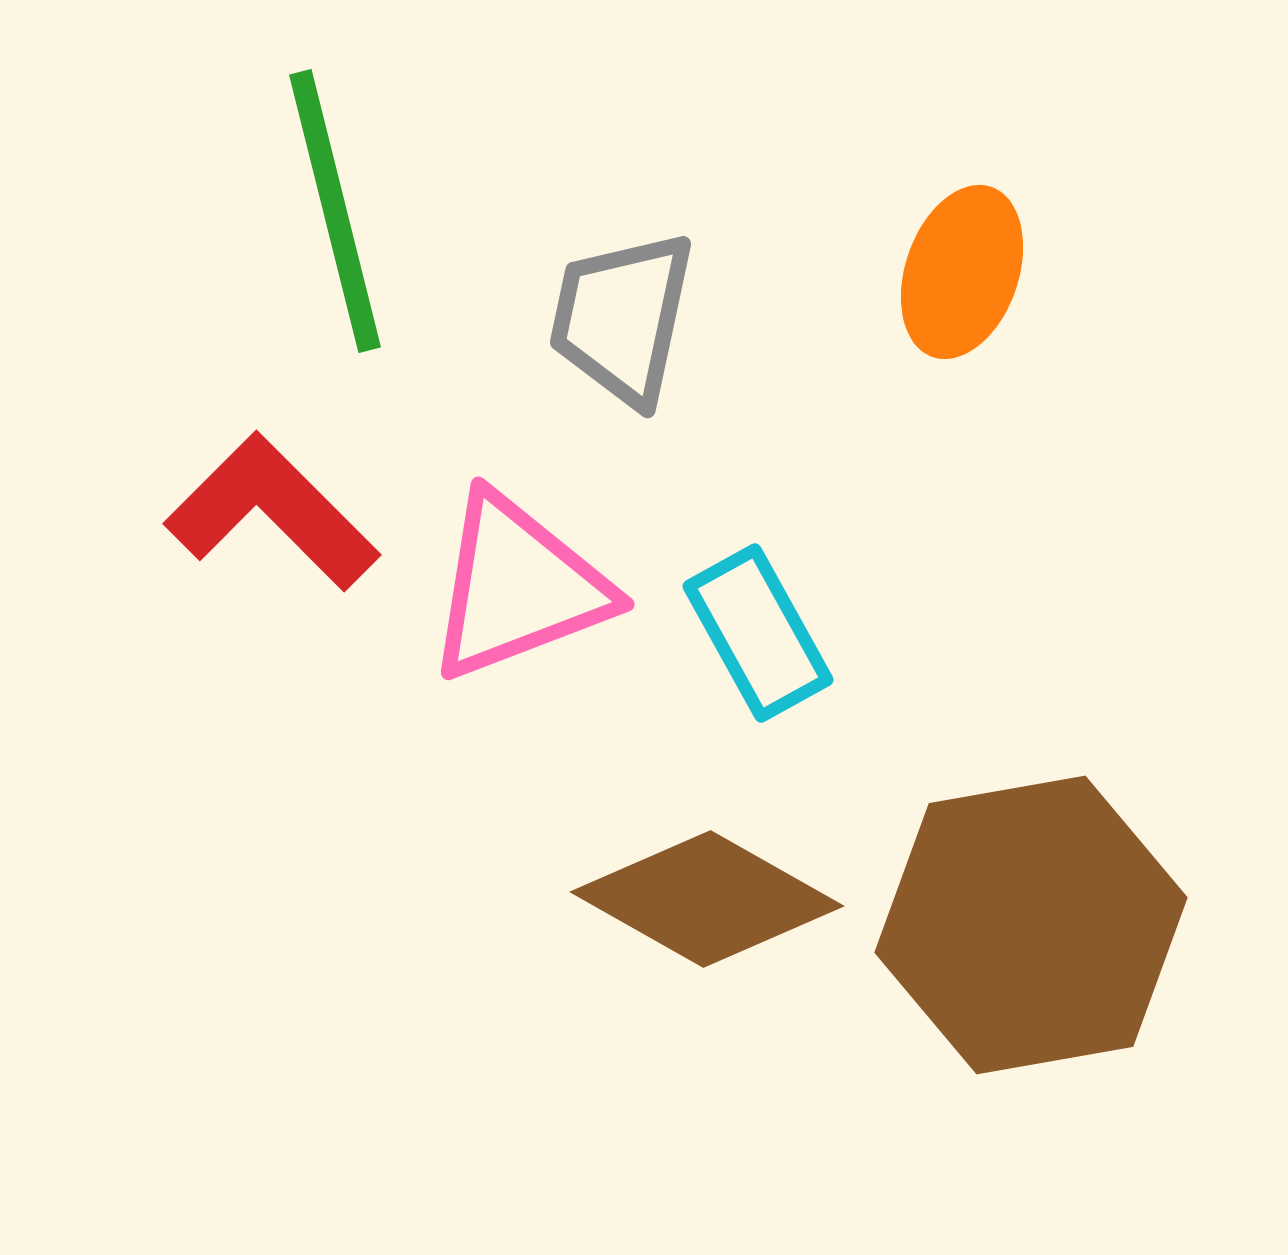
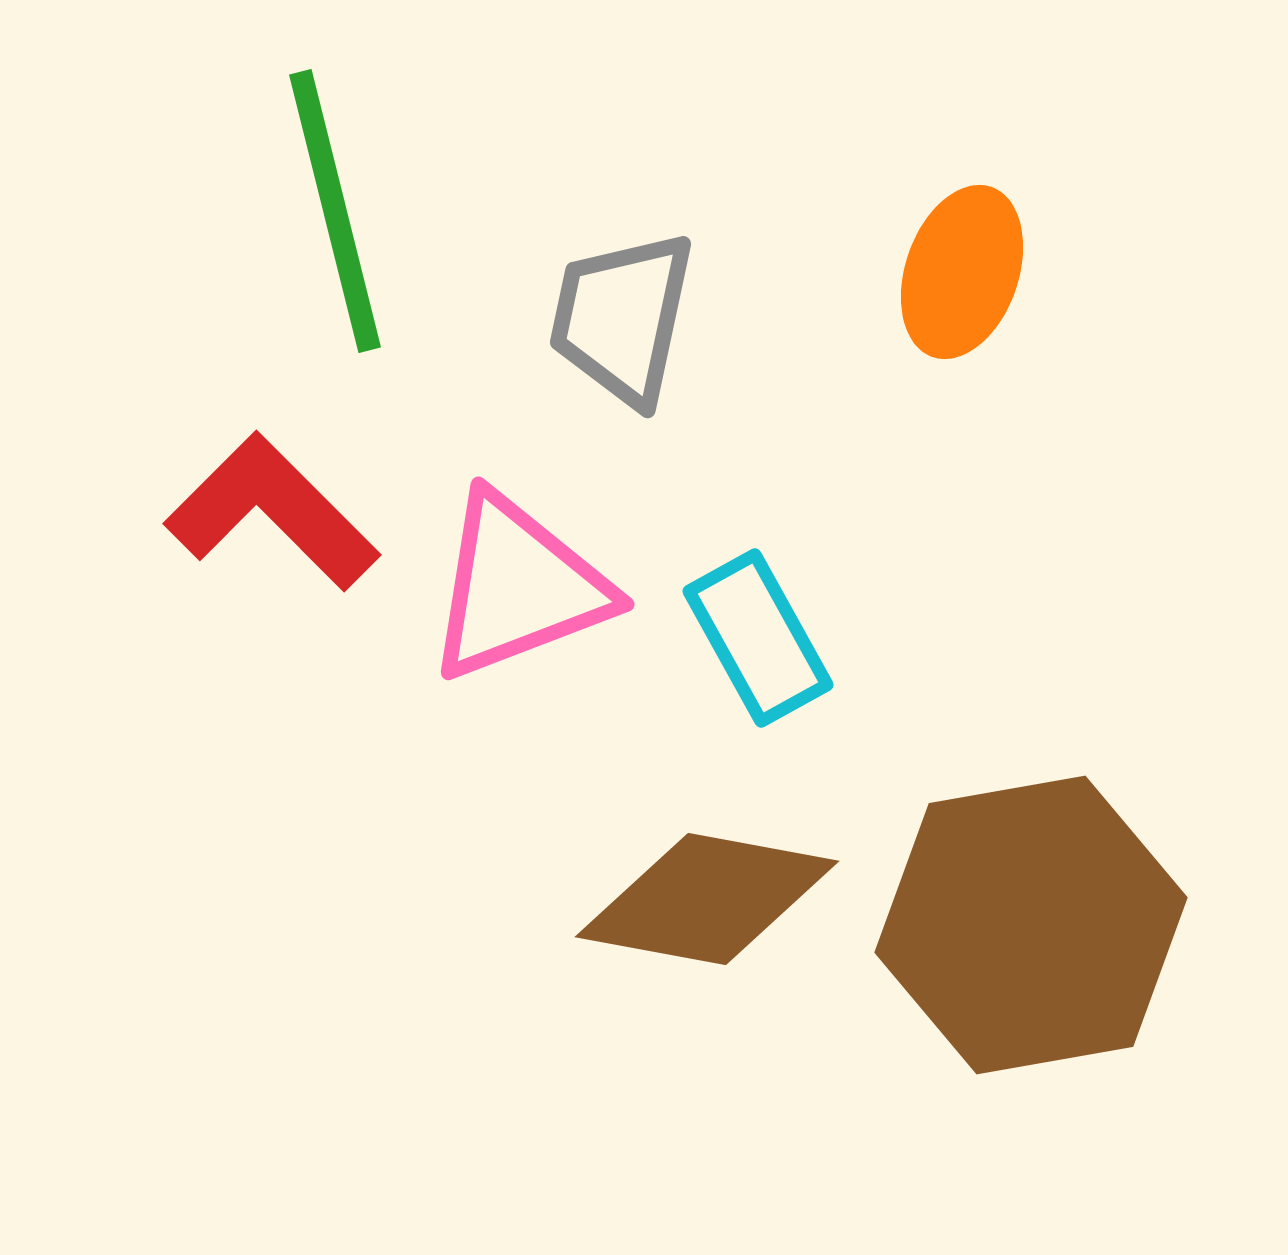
cyan rectangle: moved 5 px down
brown diamond: rotated 19 degrees counterclockwise
